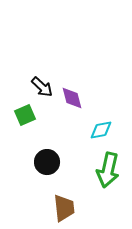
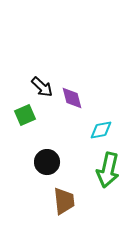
brown trapezoid: moved 7 px up
